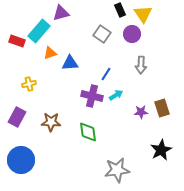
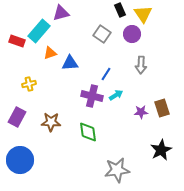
blue circle: moved 1 px left
